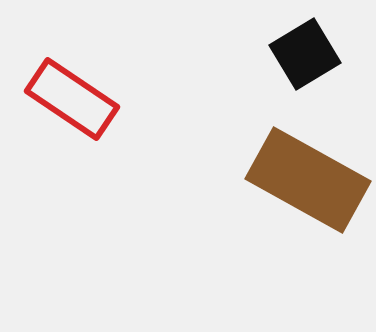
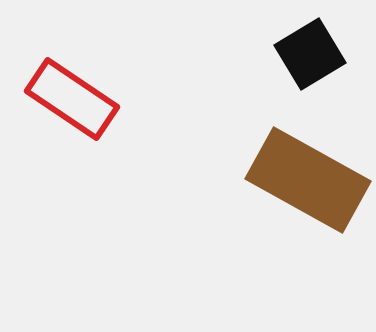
black square: moved 5 px right
